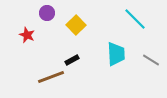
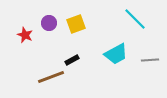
purple circle: moved 2 px right, 10 px down
yellow square: moved 1 px up; rotated 24 degrees clockwise
red star: moved 2 px left
cyan trapezoid: rotated 65 degrees clockwise
gray line: moved 1 px left; rotated 36 degrees counterclockwise
